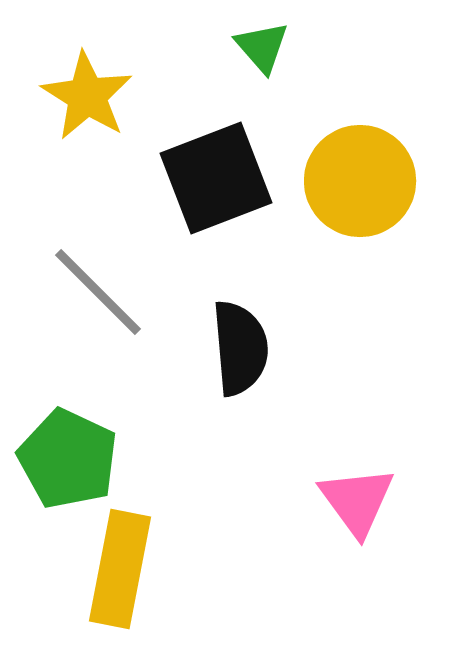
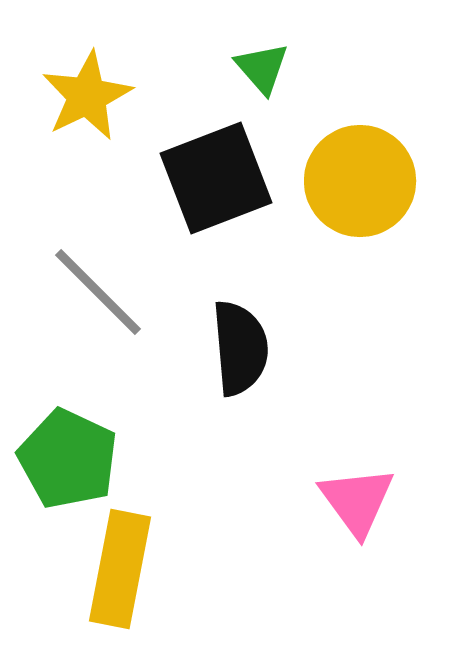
green triangle: moved 21 px down
yellow star: rotated 14 degrees clockwise
